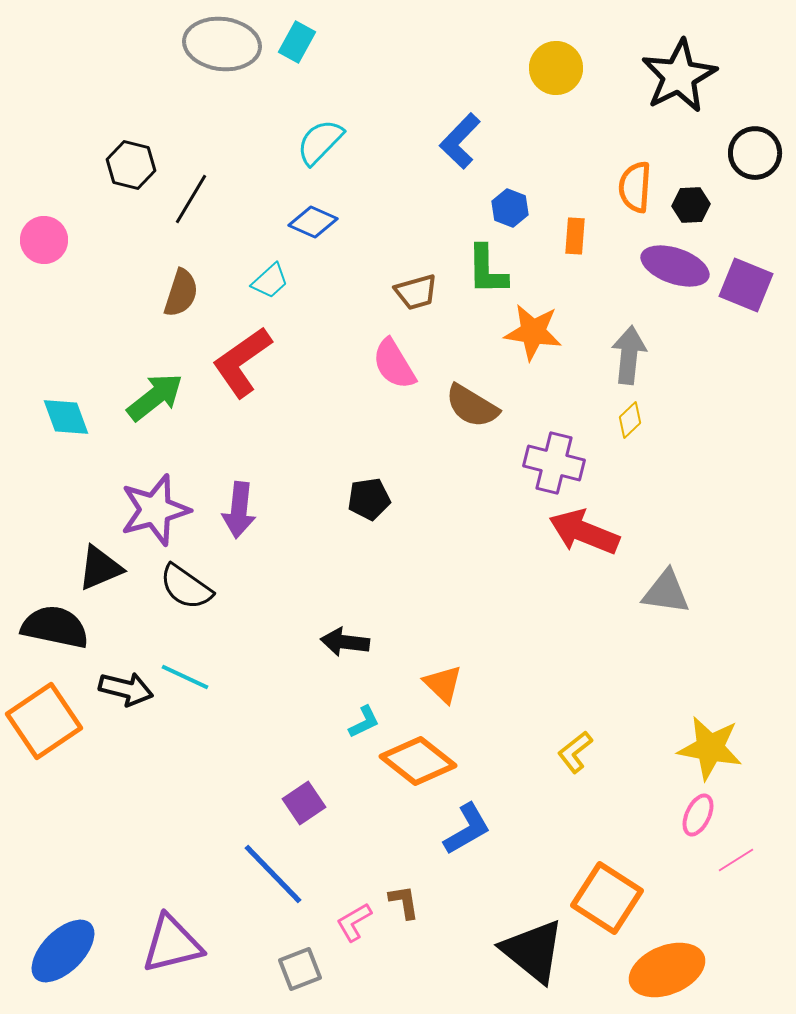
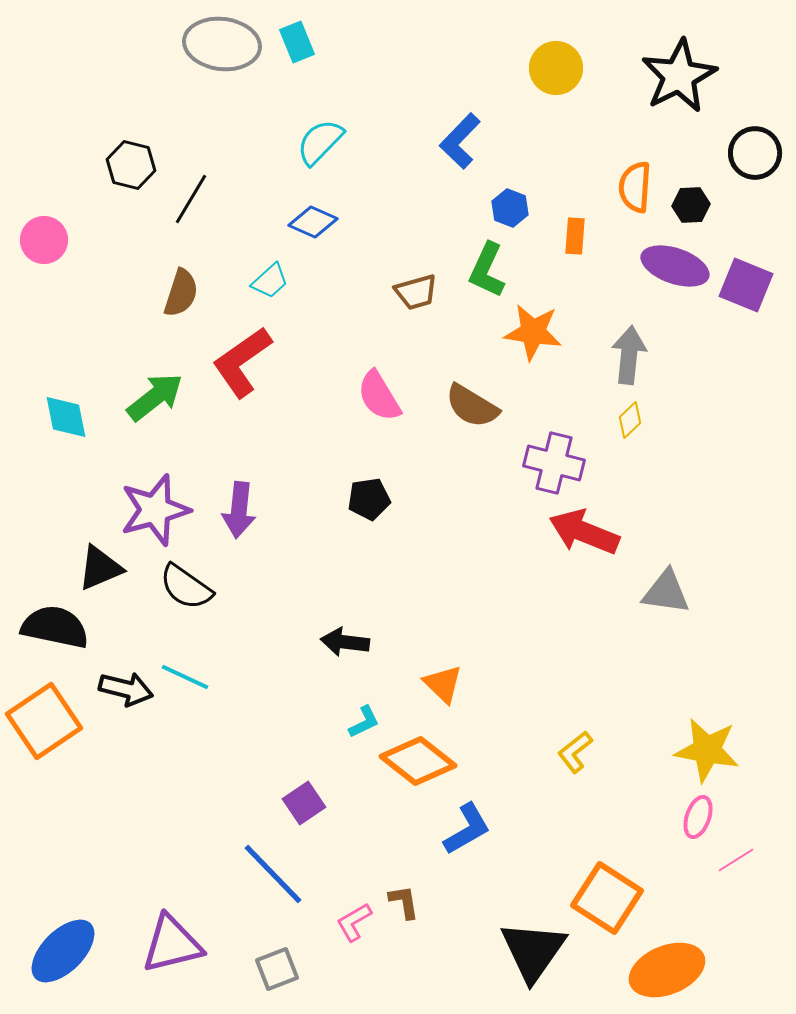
cyan rectangle at (297, 42): rotated 51 degrees counterclockwise
green L-shape at (487, 270): rotated 26 degrees clockwise
pink semicircle at (394, 364): moved 15 px left, 32 px down
cyan diamond at (66, 417): rotated 9 degrees clockwise
yellow star at (710, 748): moved 3 px left, 2 px down
pink ellipse at (698, 815): moved 2 px down; rotated 6 degrees counterclockwise
black triangle at (533, 951): rotated 26 degrees clockwise
gray square at (300, 969): moved 23 px left
